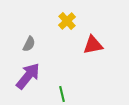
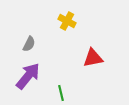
yellow cross: rotated 18 degrees counterclockwise
red triangle: moved 13 px down
green line: moved 1 px left, 1 px up
